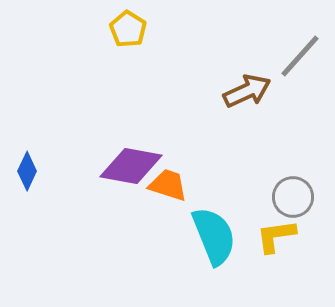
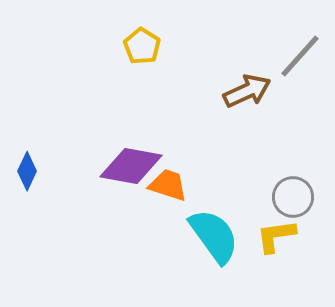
yellow pentagon: moved 14 px right, 17 px down
cyan semicircle: rotated 14 degrees counterclockwise
